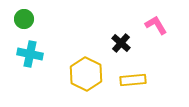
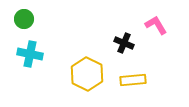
black cross: moved 3 px right; rotated 18 degrees counterclockwise
yellow hexagon: moved 1 px right
